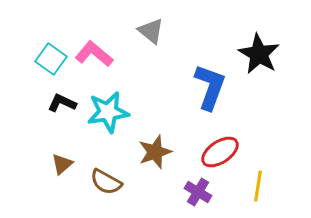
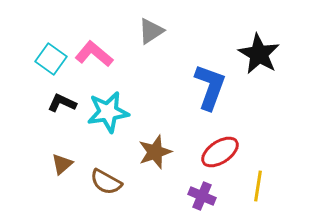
gray triangle: rotated 48 degrees clockwise
purple cross: moved 4 px right, 4 px down; rotated 8 degrees counterclockwise
